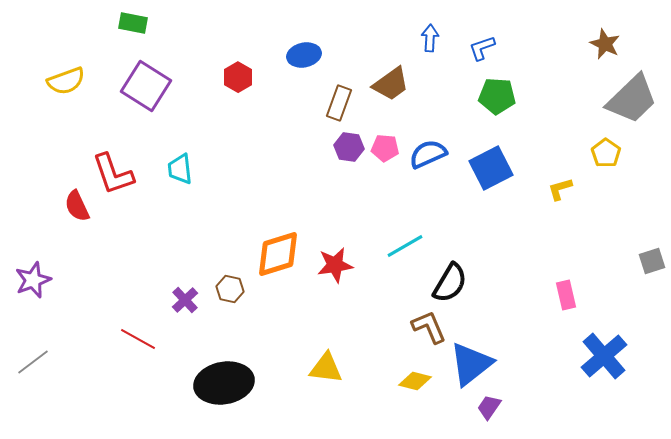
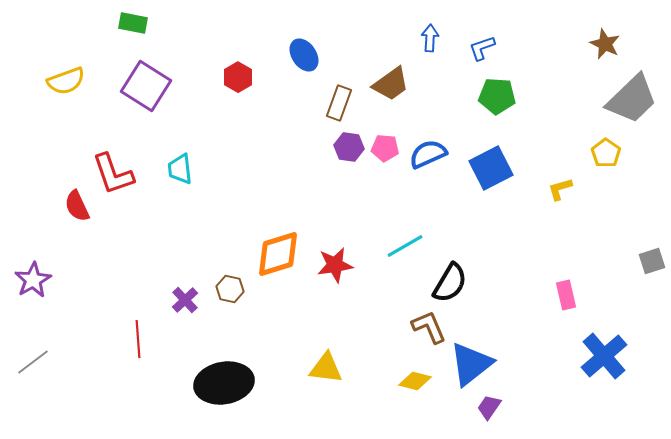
blue ellipse: rotated 68 degrees clockwise
purple star: rotated 9 degrees counterclockwise
red line: rotated 57 degrees clockwise
